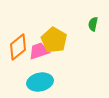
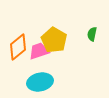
green semicircle: moved 1 px left, 10 px down
